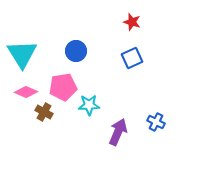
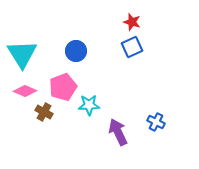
blue square: moved 11 px up
pink pentagon: rotated 12 degrees counterclockwise
pink diamond: moved 1 px left, 1 px up
purple arrow: rotated 48 degrees counterclockwise
